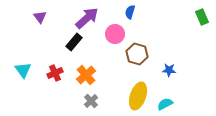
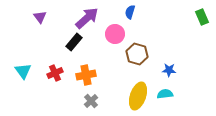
cyan triangle: moved 1 px down
orange cross: rotated 30 degrees clockwise
cyan semicircle: moved 10 px up; rotated 21 degrees clockwise
